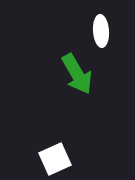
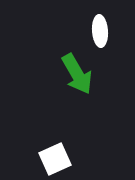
white ellipse: moved 1 px left
